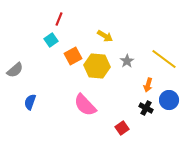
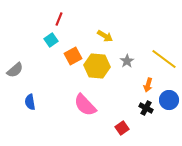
blue semicircle: rotated 28 degrees counterclockwise
